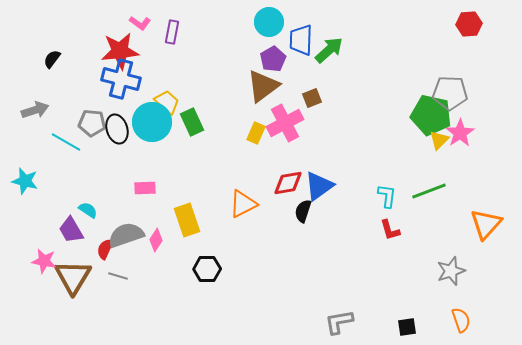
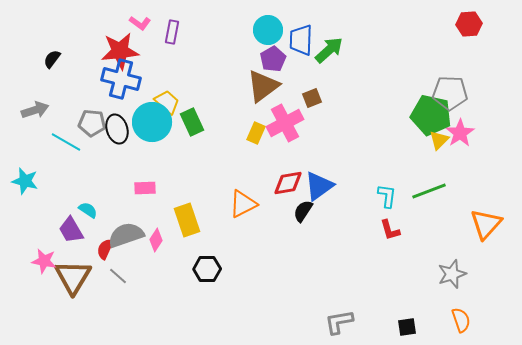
cyan circle at (269, 22): moved 1 px left, 8 px down
black semicircle at (303, 211): rotated 15 degrees clockwise
gray star at (451, 271): moved 1 px right, 3 px down
gray line at (118, 276): rotated 24 degrees clockwise
